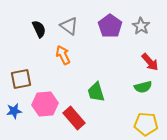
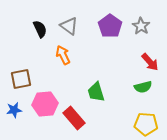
black semicircle: moved 1 px right
blue star: moved 1 px up
